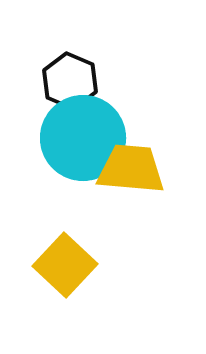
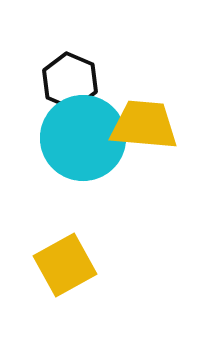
yellow trapezoid: moved 13 px right, 44 px up
yellow square: rotated 18 degrees clockwise
